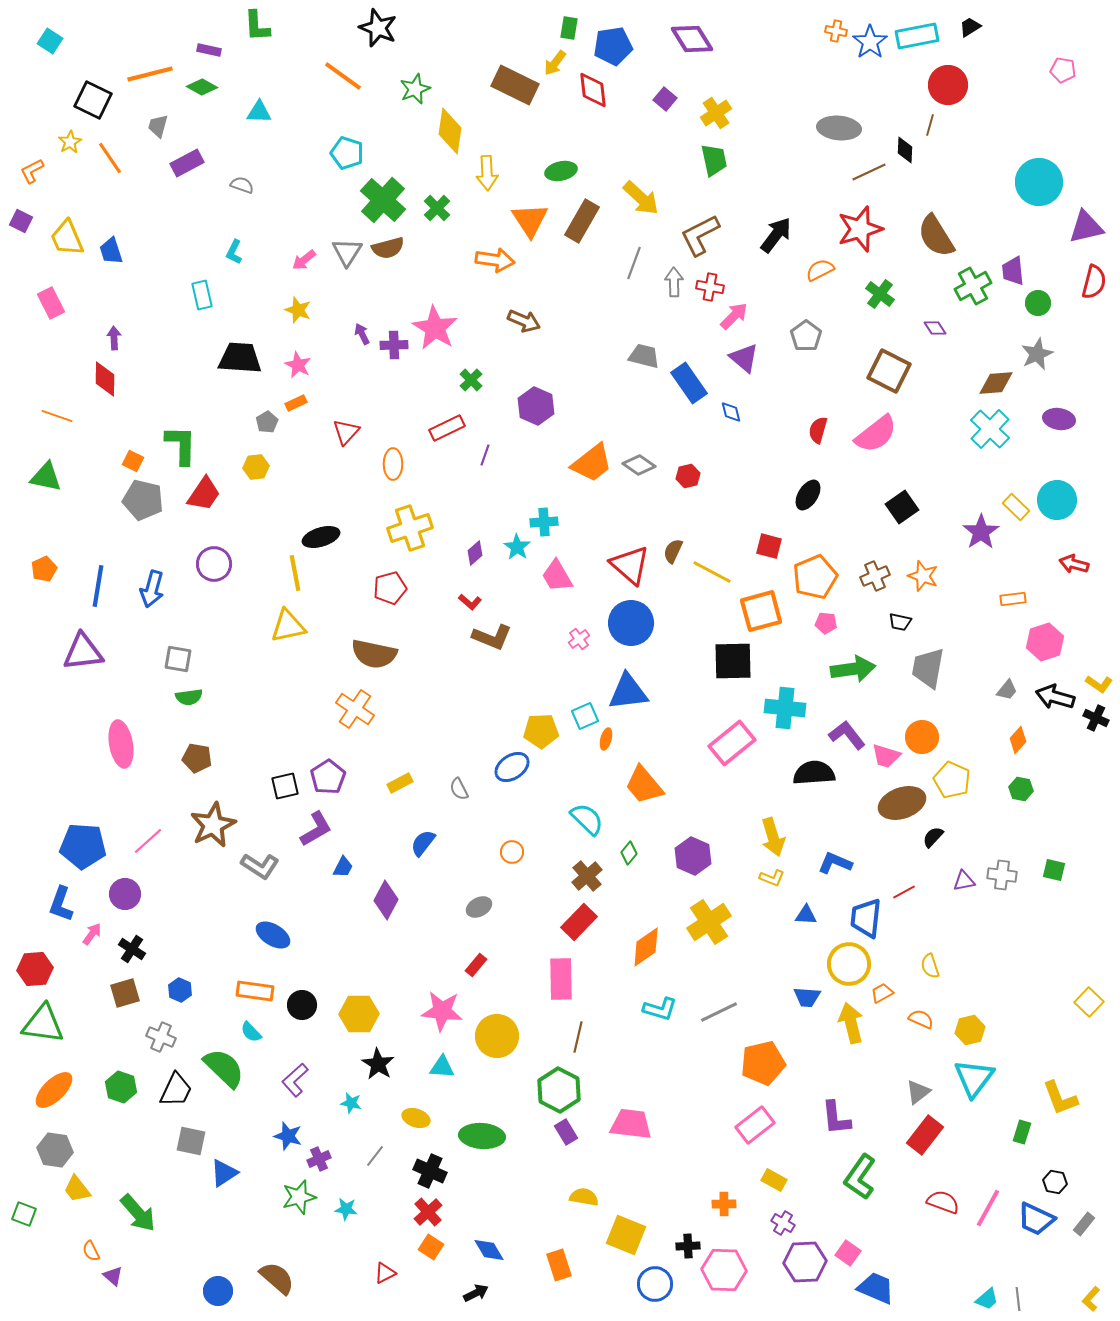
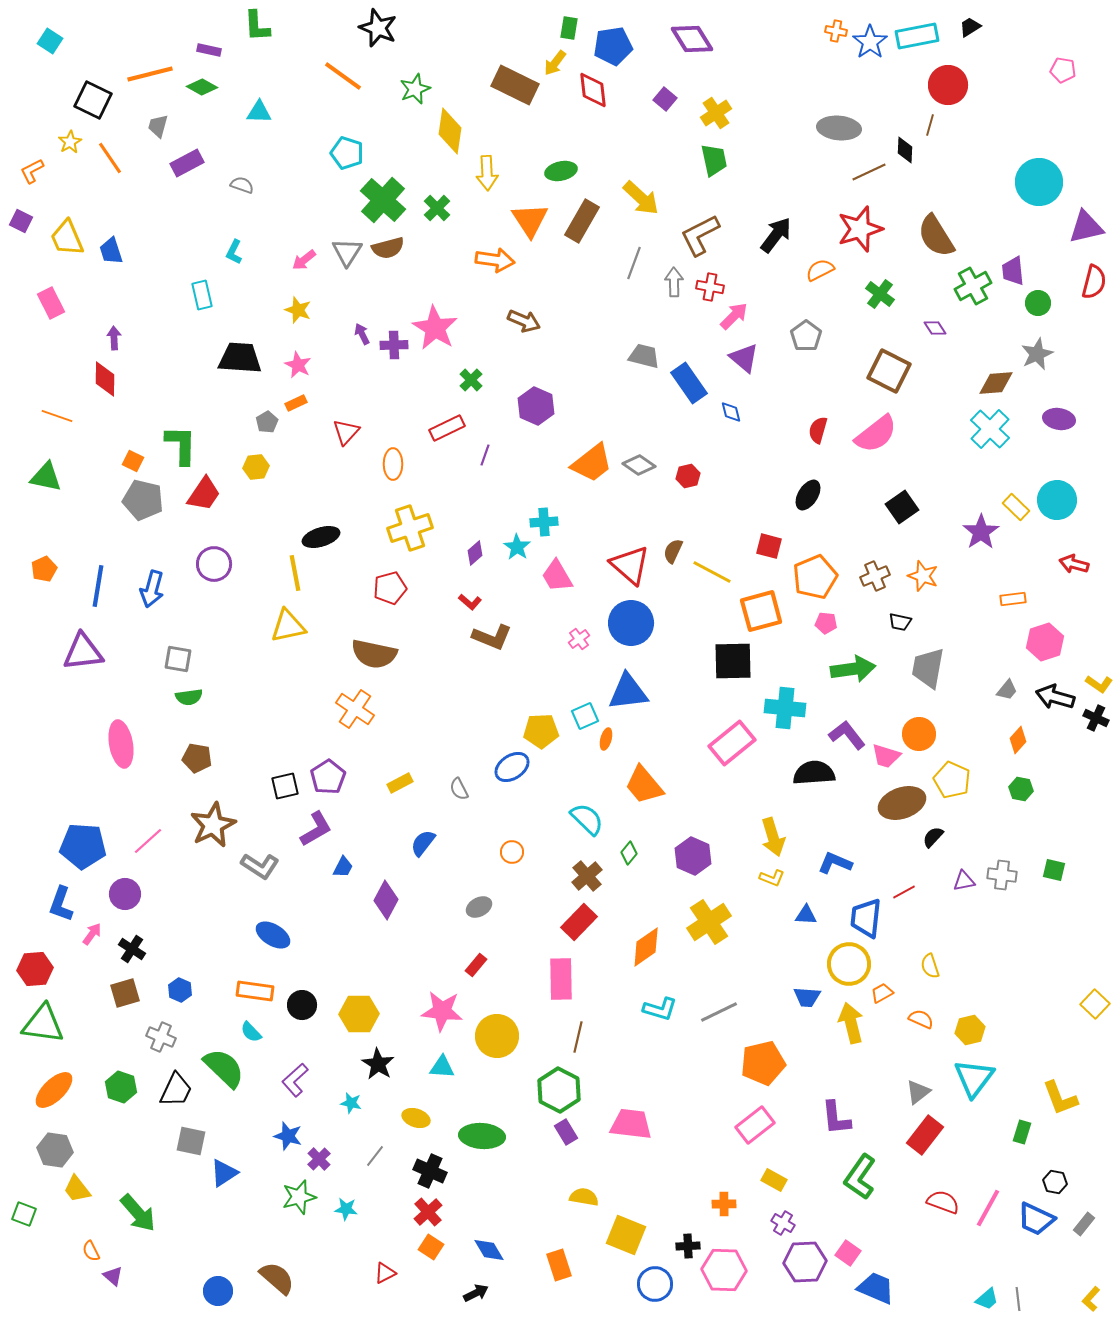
orange circle at (922, 737): moved 3 px left, 3 px up
yellow square at (1089, 1002): moved 6 px right, 2 px down
purple cross at (319, 1159): rotated 20 degrees counterclockwise
